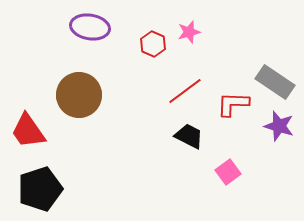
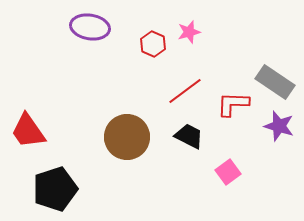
brown circle: moved 48 px right, 42 px down
black pentagon: moved 15 px right
